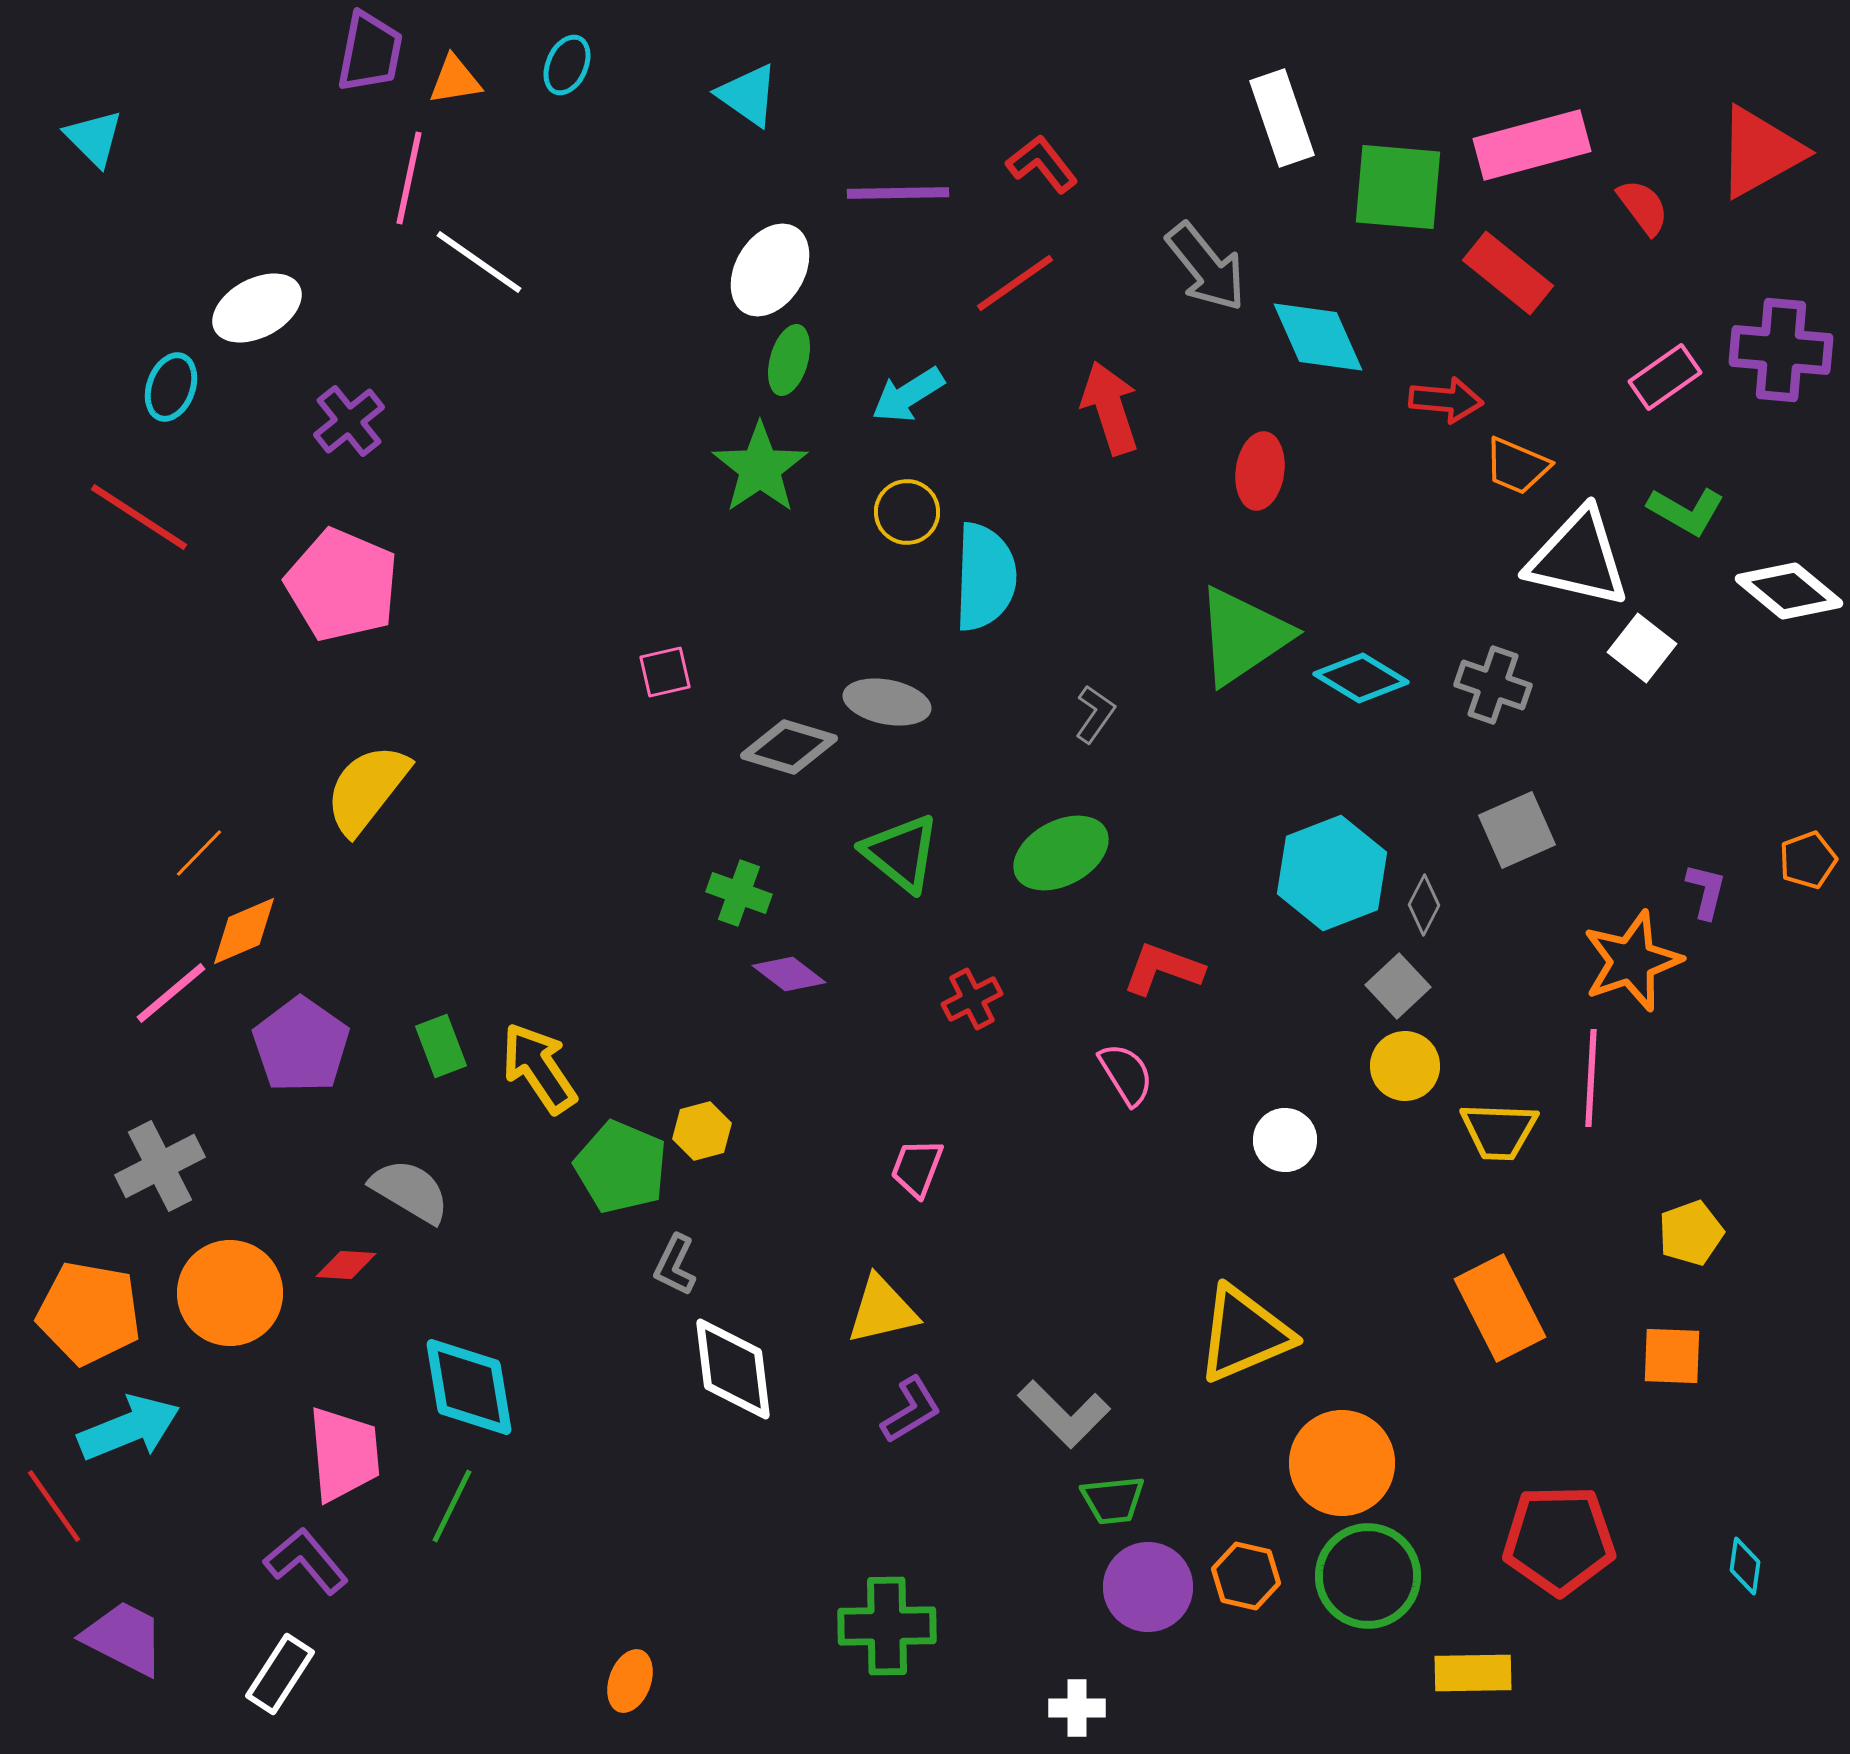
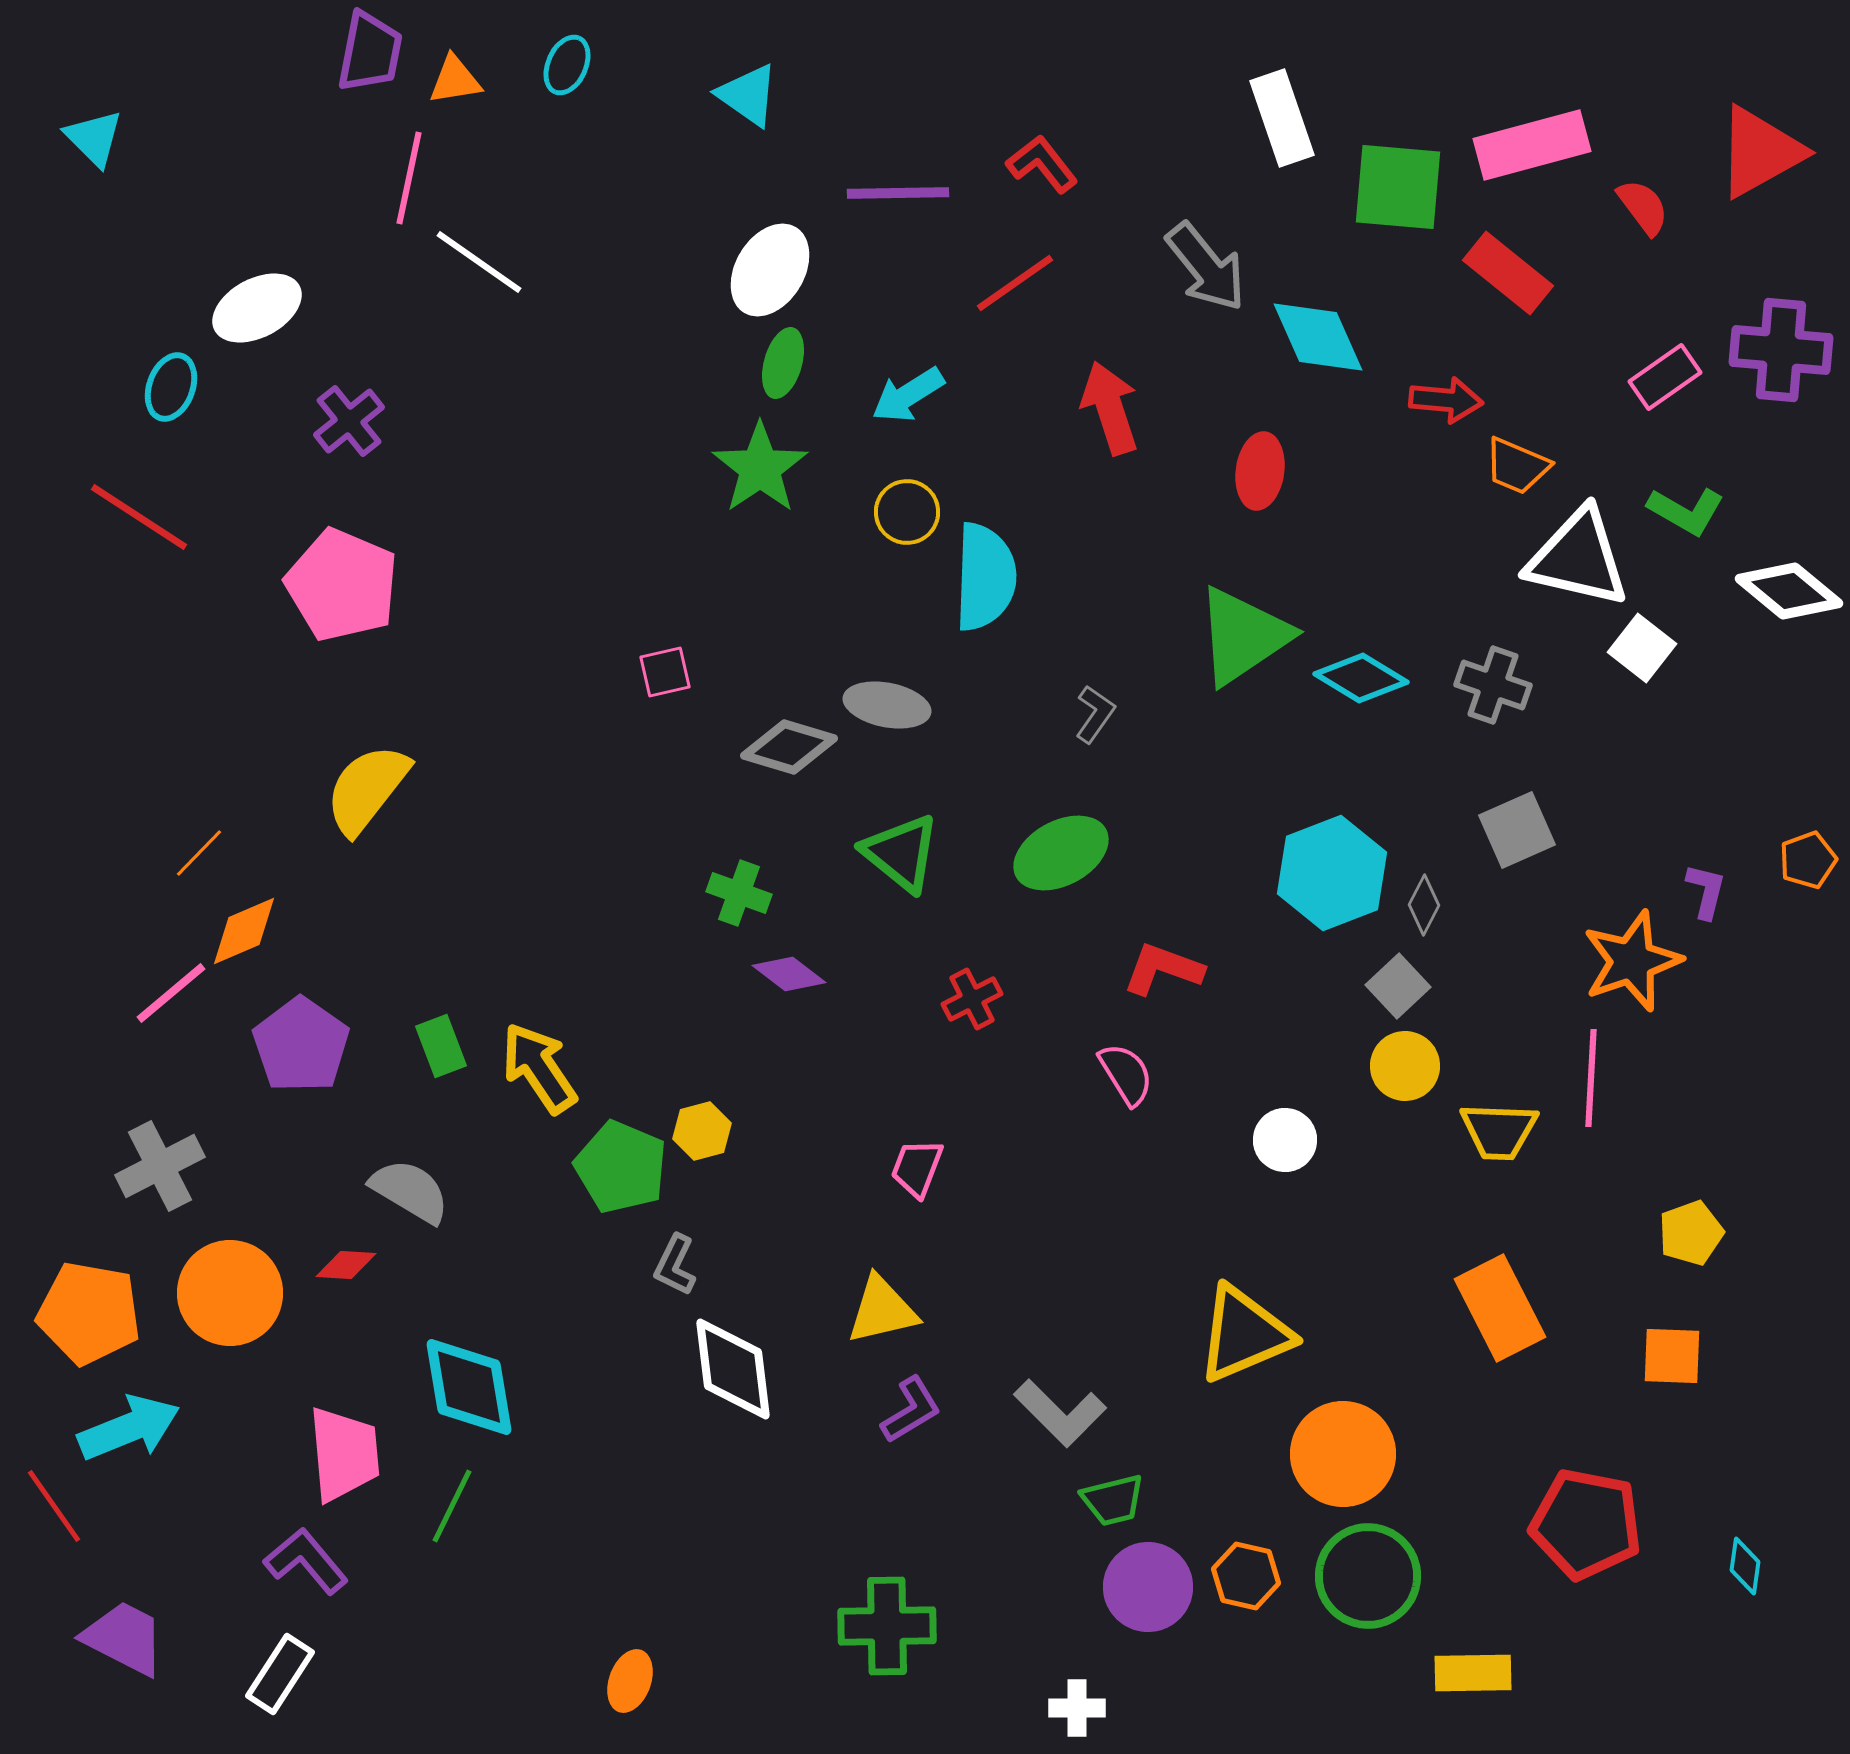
green ellipse at (789, 360): moved 6 px left, 3 px down
gray ellipse at (887, 702): moved 3 px down
gray L-shape at (1064, 1414): moved 4 px left, 1 px up
orange circle at (1342, 1463): moved 1 px right, 9 px up
green trapezoid at (1113, 1500): rotated 8 degrees counterclockwise
red pentagon at (1559, 1540): moved 27 px right, 16 px up; rotated 12 degrees clockwise
